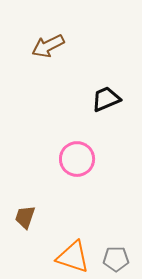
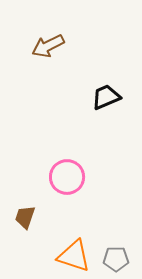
black trapezoid: moved 2 px up
pink circle: moved 10 px left, 18 px down
orange triangle: moved 1 px right, 1 px up
